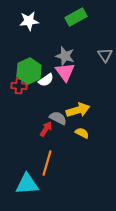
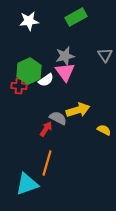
gray star: rotated 30 degrees counterclockwise
yellow semicircle: moved 22 px right, 3 px up
cyan triangle: rotated 15 degrees counterclockwise
